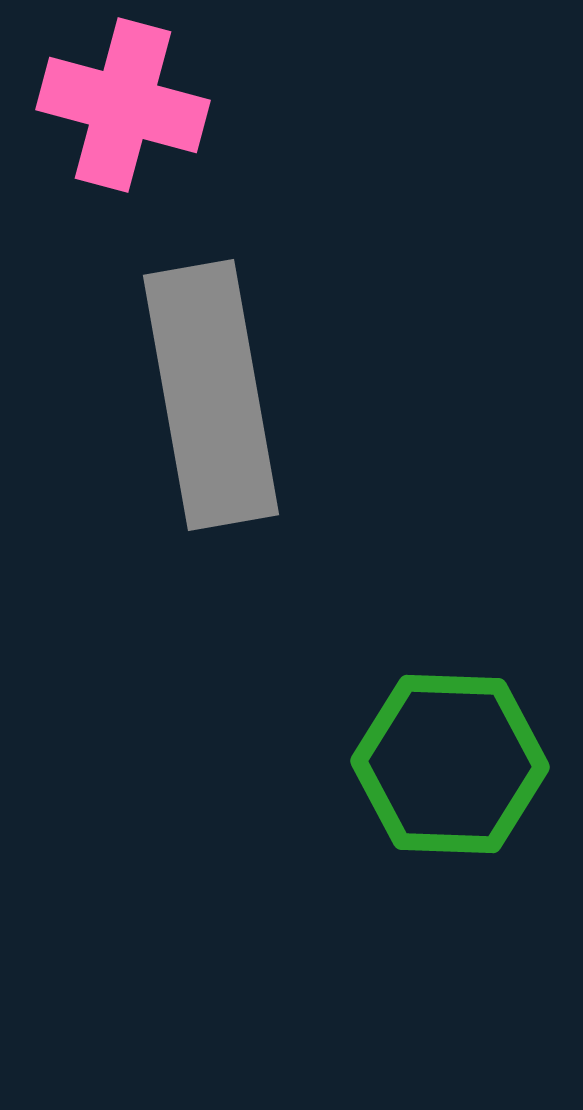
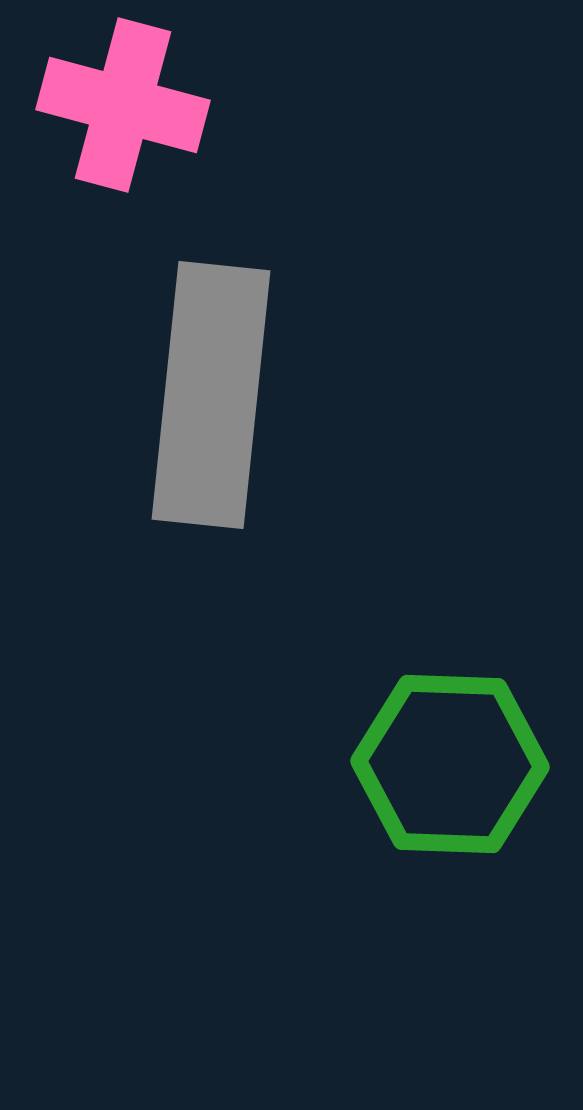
gray rectangle: rotated 16 degrees clockwise
